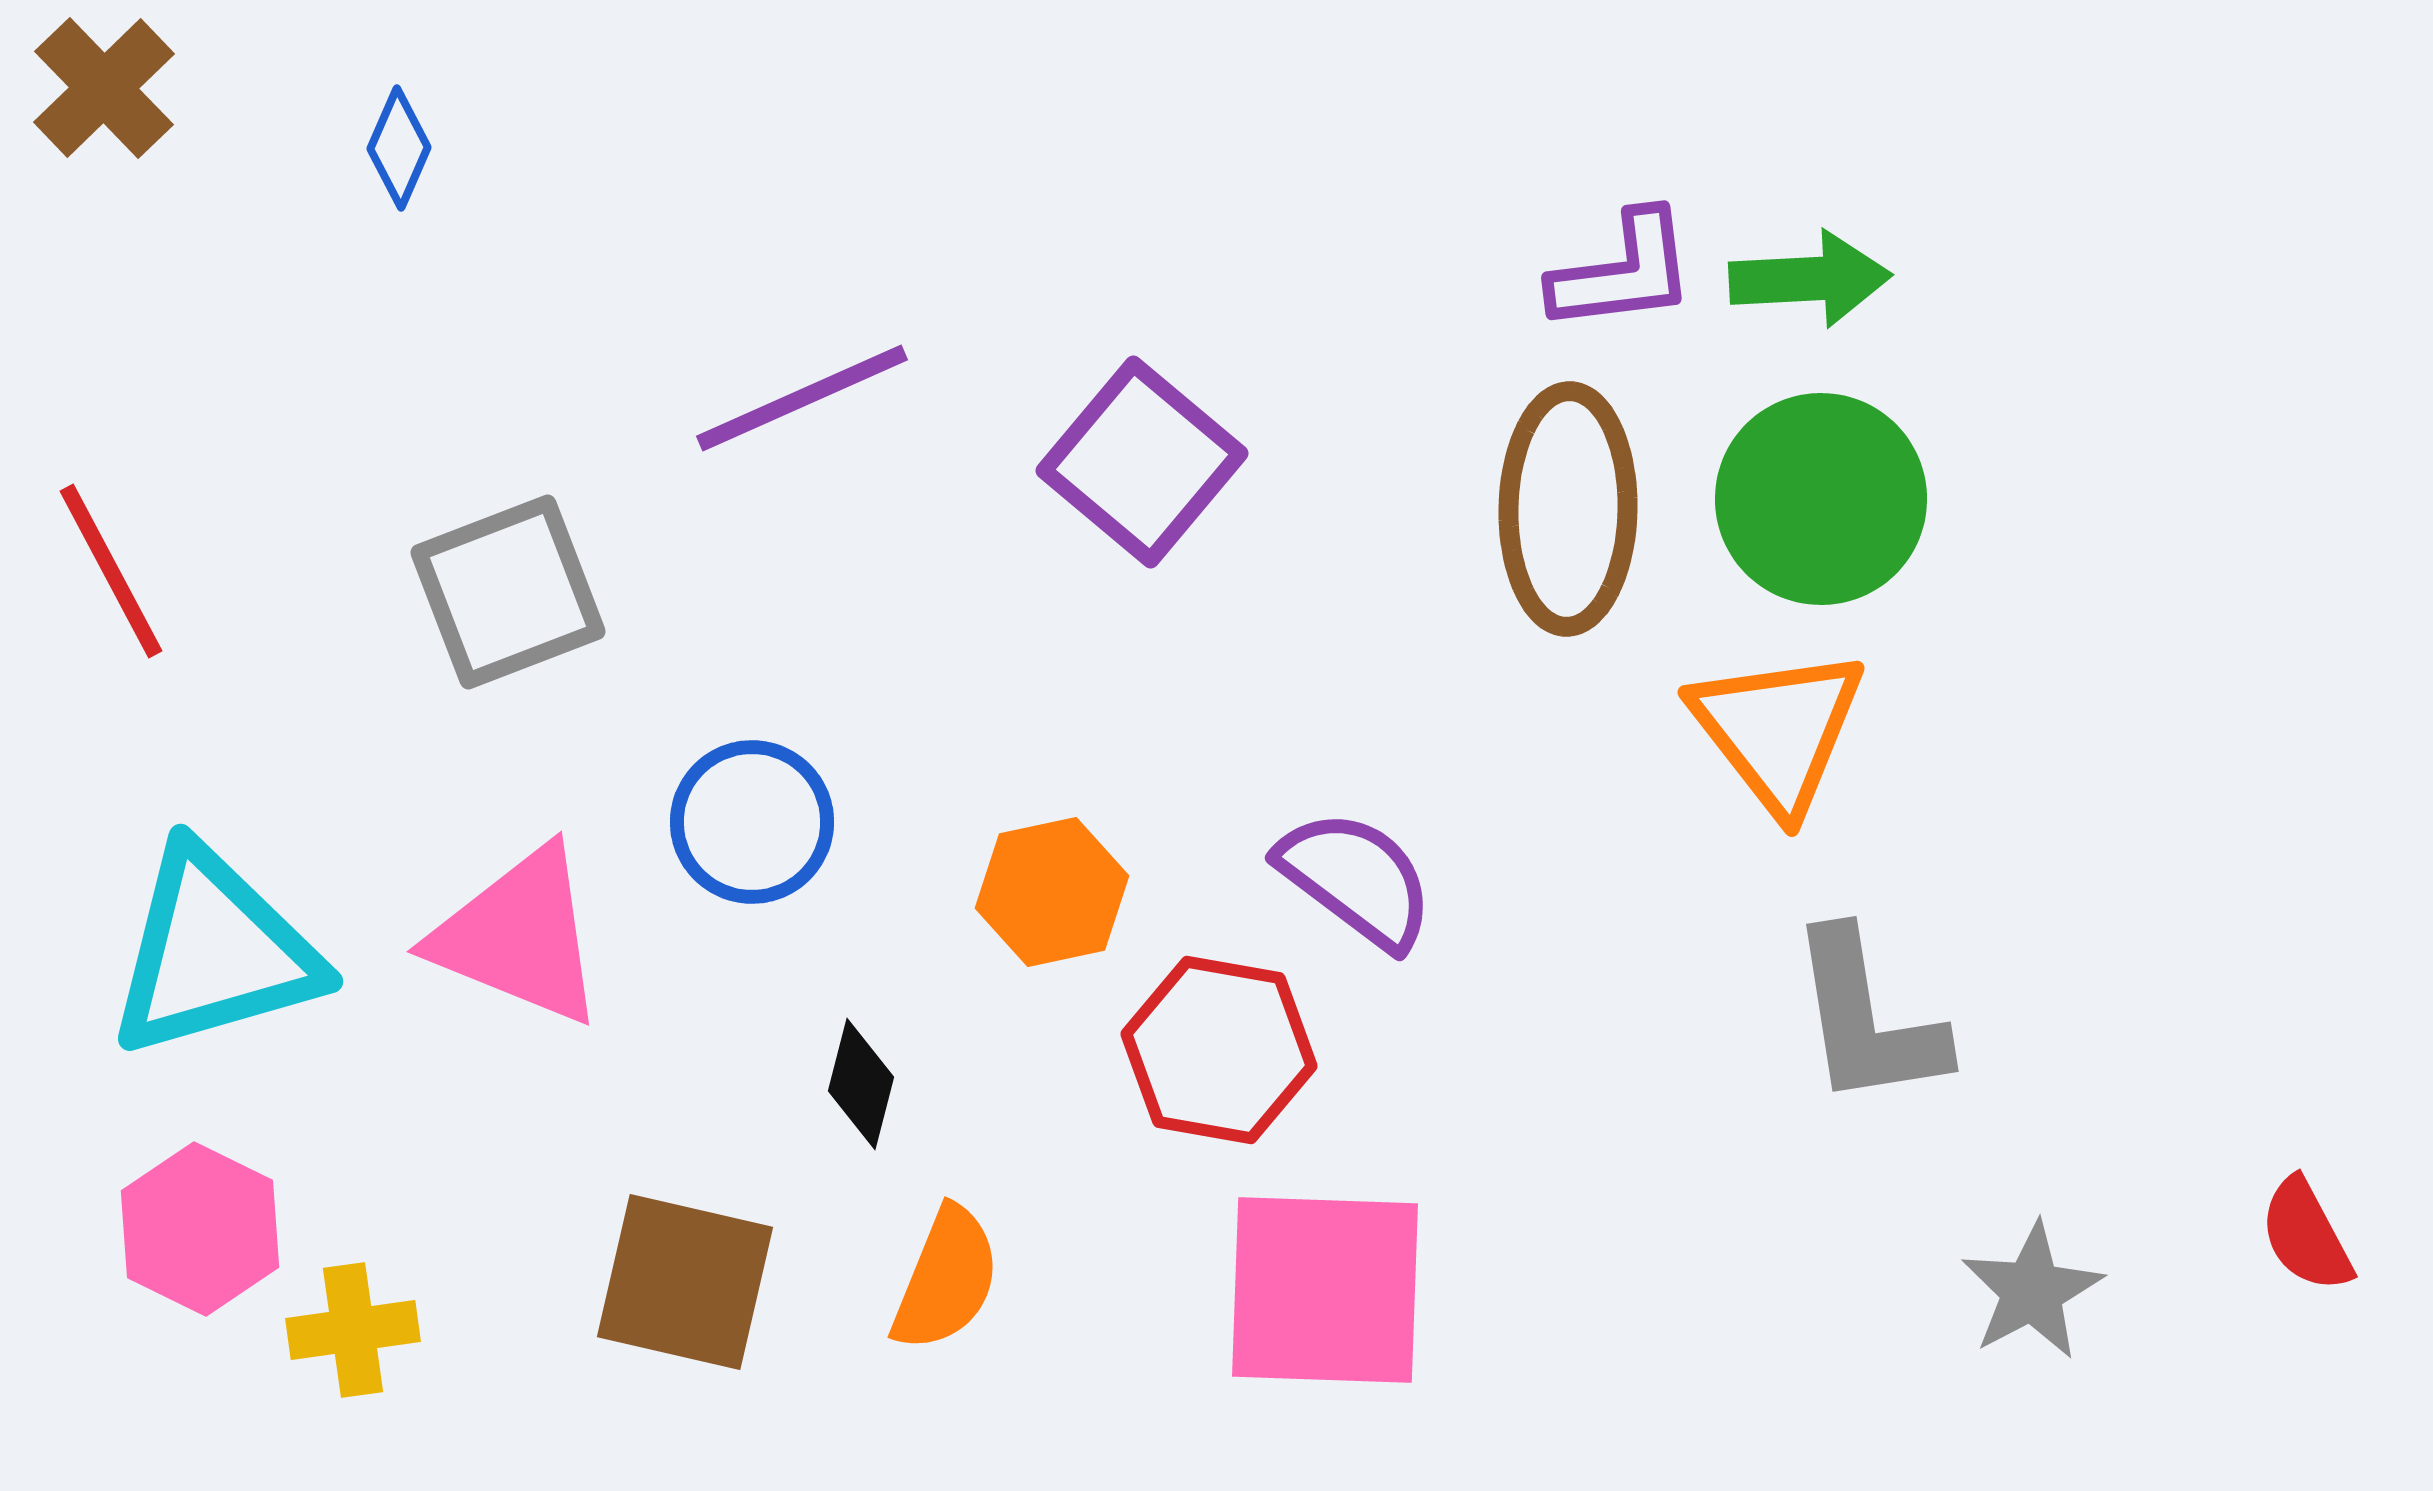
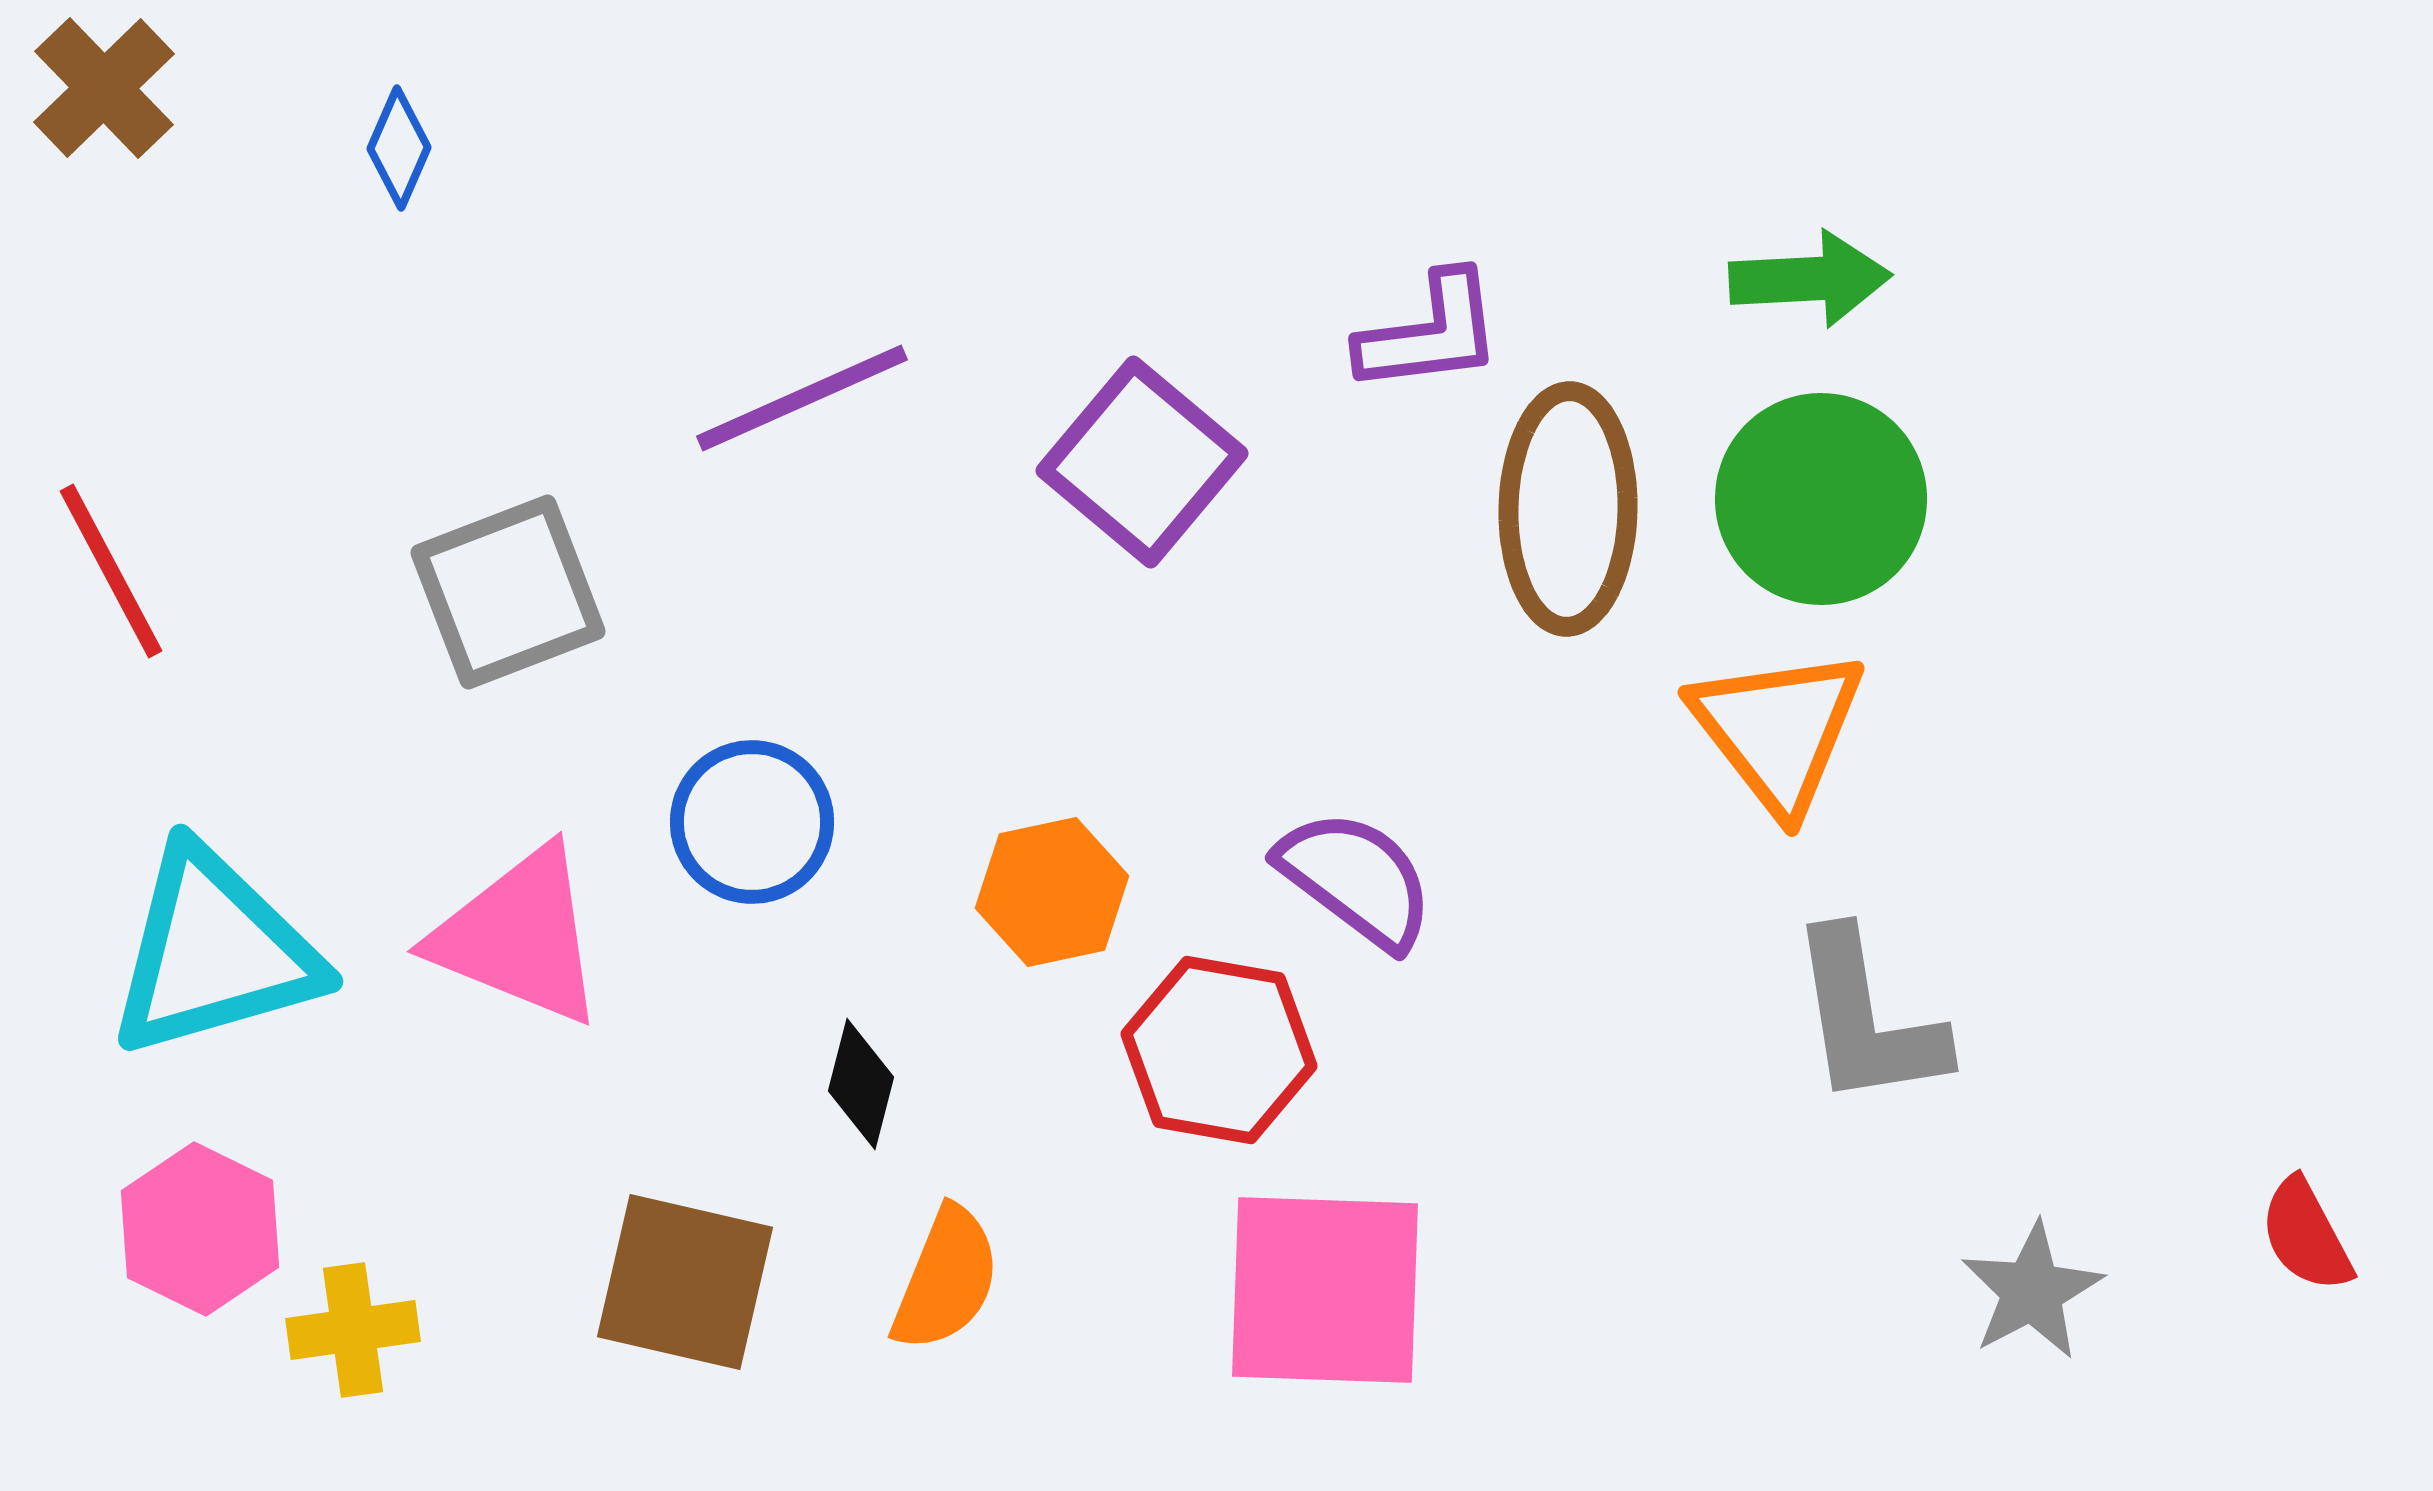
purple L-shape: moved 193 px left, 61 px down
